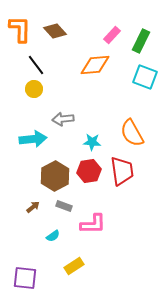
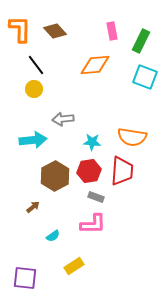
pink rectangle: moved 4 px up; rotated 54 degrees counterclockwise
orange semicircle: moved 4 px down; rotated 52 degrees counterclockwise
cyan arrow: moved 1 px down
red trapezoid: rotated 12 degrees clockwise
gray rectangle: moved 32 px right, 9 px up
